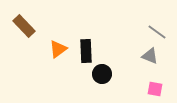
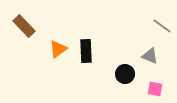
gray line: moved 5 px right, 6 px up
black circle: moved 23 px right
